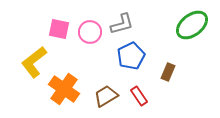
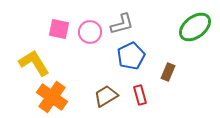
green ellipse: moved 3 px right, 2 px down
yellow L-shape: moved 1 px down; rotated 96 degrees clockwise
orange cross: moved 12 px left, 8 px down
red rectangle: moved 1 px right, 1 px up; rotated 18 degrees clockwise
